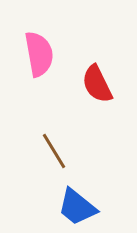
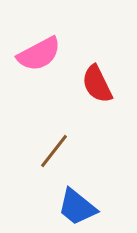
pink semicircle: rotated 72 degrees clockwise
brown line: rotated 69 degrees clockwise
